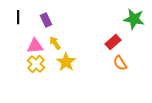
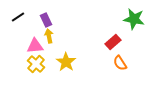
black line: rotated 56 degrees clockwise
yellow arrow: moved 6 px left, 7 px up; rotated 24 degrees clockwise
